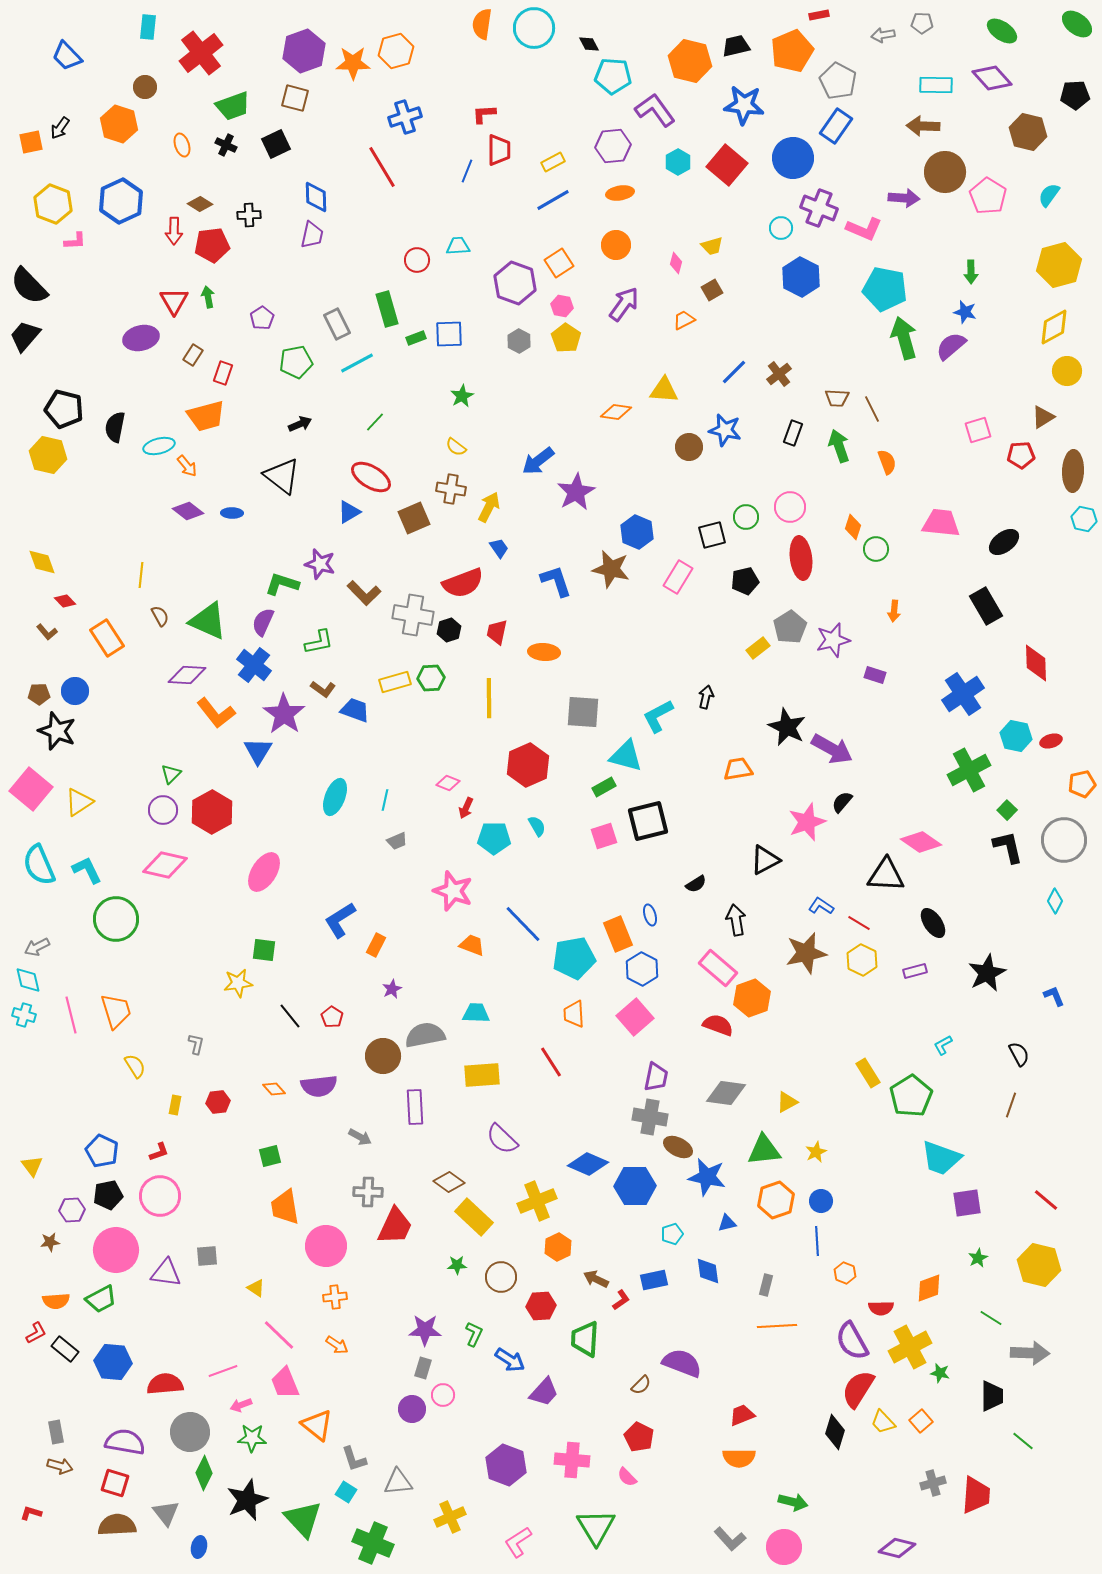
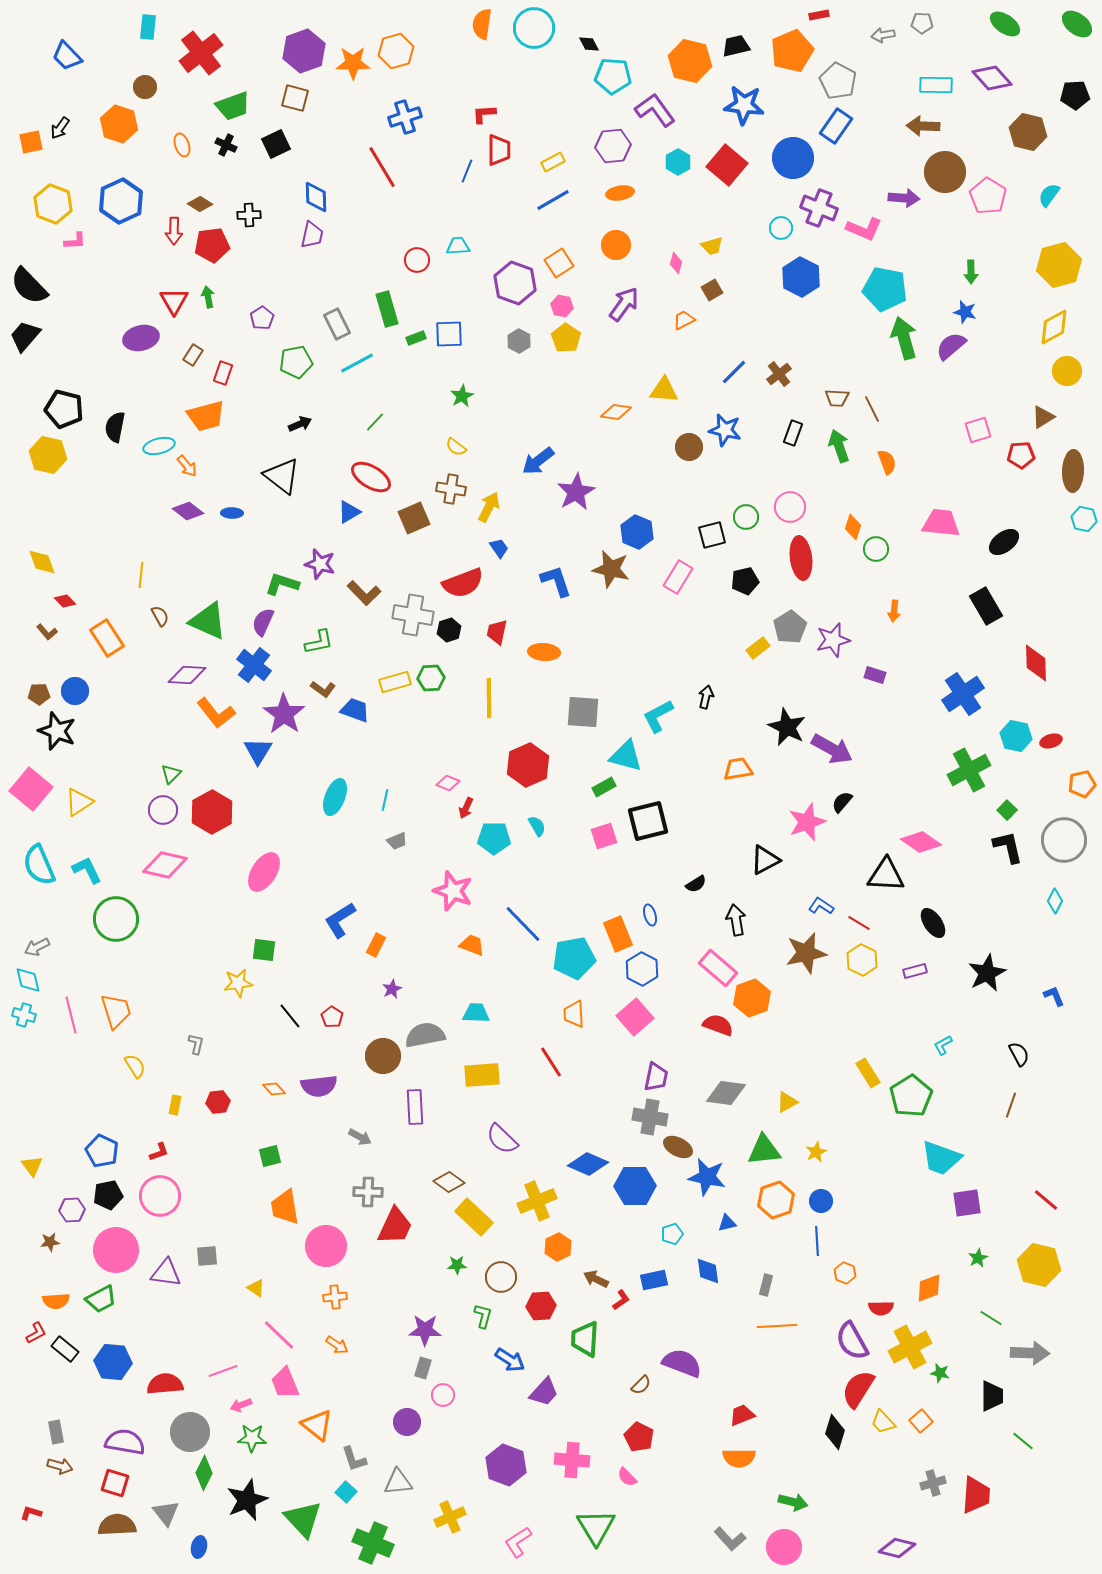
green ellipse at (1002, 31): moved 3 px right, 7 px up
green L-shape at (474, 1334): moved 9 px right, 18 px up; rotated 10 degrees counterclockwise
purple circle at (412, 1409): moved 5 px left, 13 px down
cyan square at (346, 1492): rotated 10 degrees clockwise
